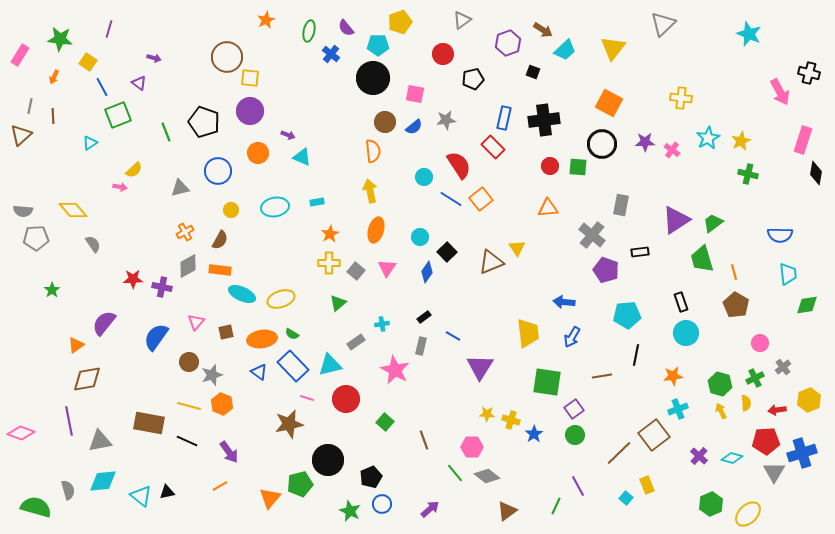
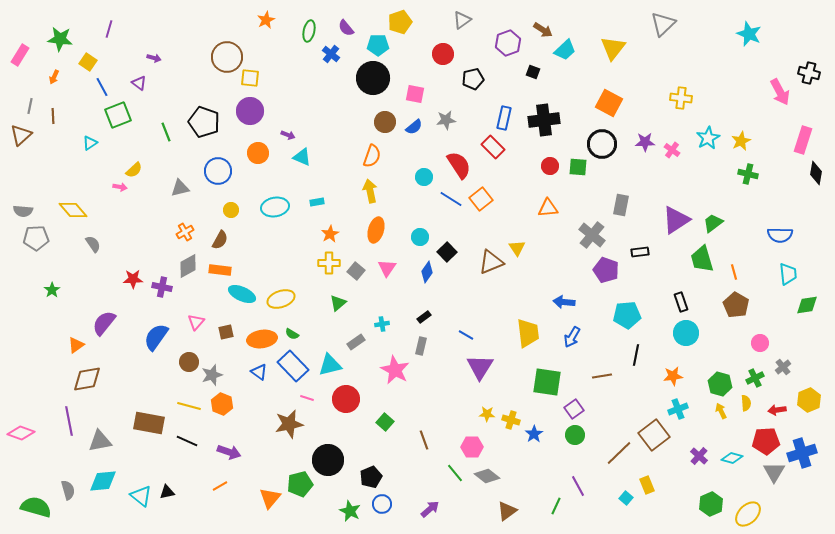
orange semicircle at (373, 151): moved 1 px left, 5 px down; rotated 25 degrees clockwise
blue line at (453, 336): moved 13 px right, 1 px up
purple arrow at (229, 452): rotated 35 degrees counterclockwise
